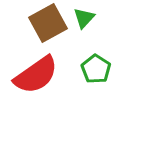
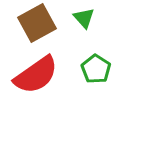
green triangle: rotated 25 degrees counterclockwise
brown square: moved 11 px left
